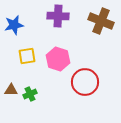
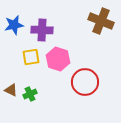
purple cross: moved 16 px left, 14 px down
yellow square: moved 4 px right, 1 px down
brown triangle: rotated 24 degrees clockwise
